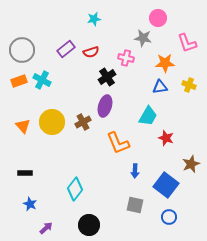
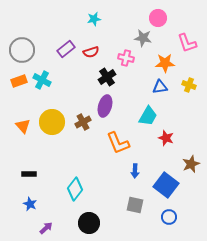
black rectangle: moved 4 px right, 1 px down
black circle: moved 2 px up
